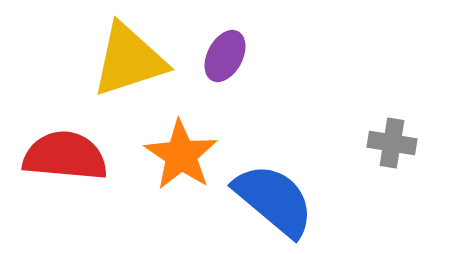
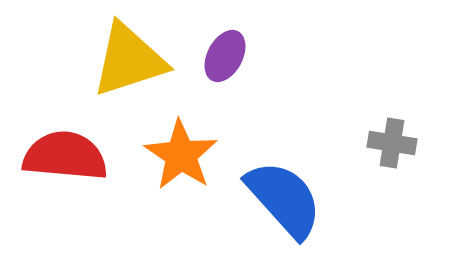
blue semicircle: moved 10 px right, 1 px up; rotated 8 degrees clockwise
